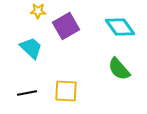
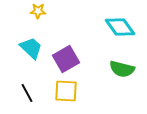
purple square: moved 33 px down
green semicircle: moved 3 px right; rotated 35 degrees counterclockwise
black line: rotated 72 degrees clockwise
